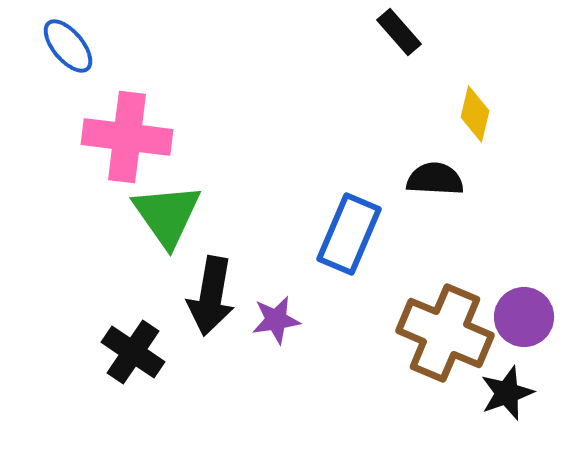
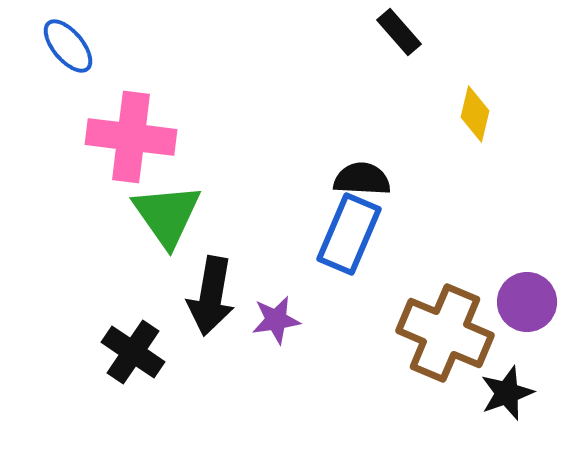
pink cross: moved 4 px right
black semicircle: moved 73 px left
purple circle: moved 3 px right, 15 px up
